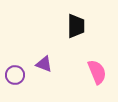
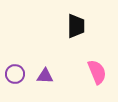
purple triangle: moved 1 px right, 12 px down; rotated 18 degrees counterclockwise
purple circle: moved 1 px up
